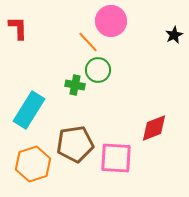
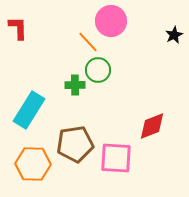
green cross: rotated 12 degrees counterclockwise
red diamond: moved 2 px left, 2 px up
orange hexagon: rotated 20 degrees clockwise
